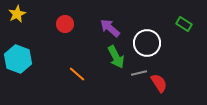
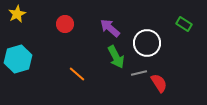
cyan hexagon: rotated 24 degrees clockwise
